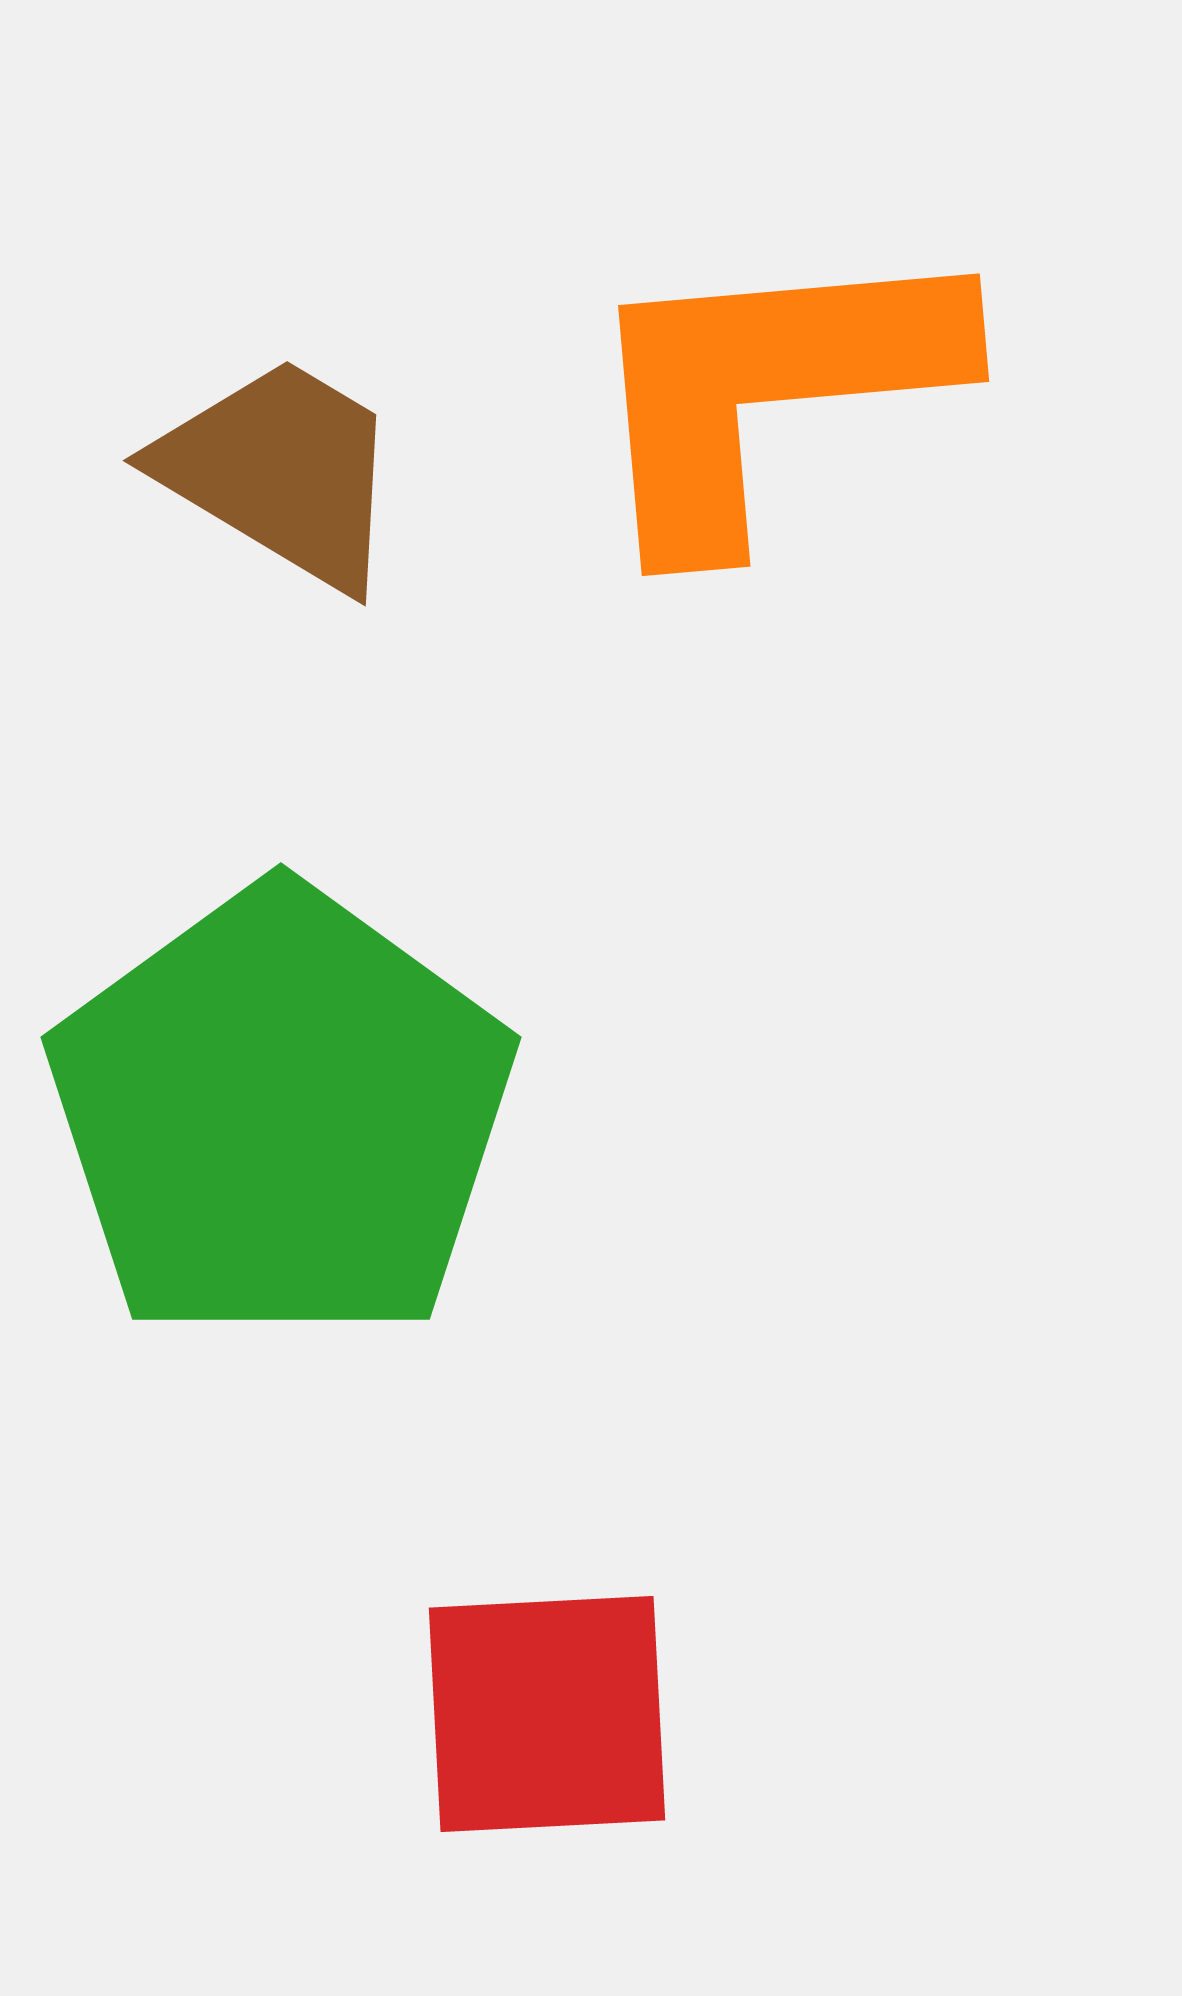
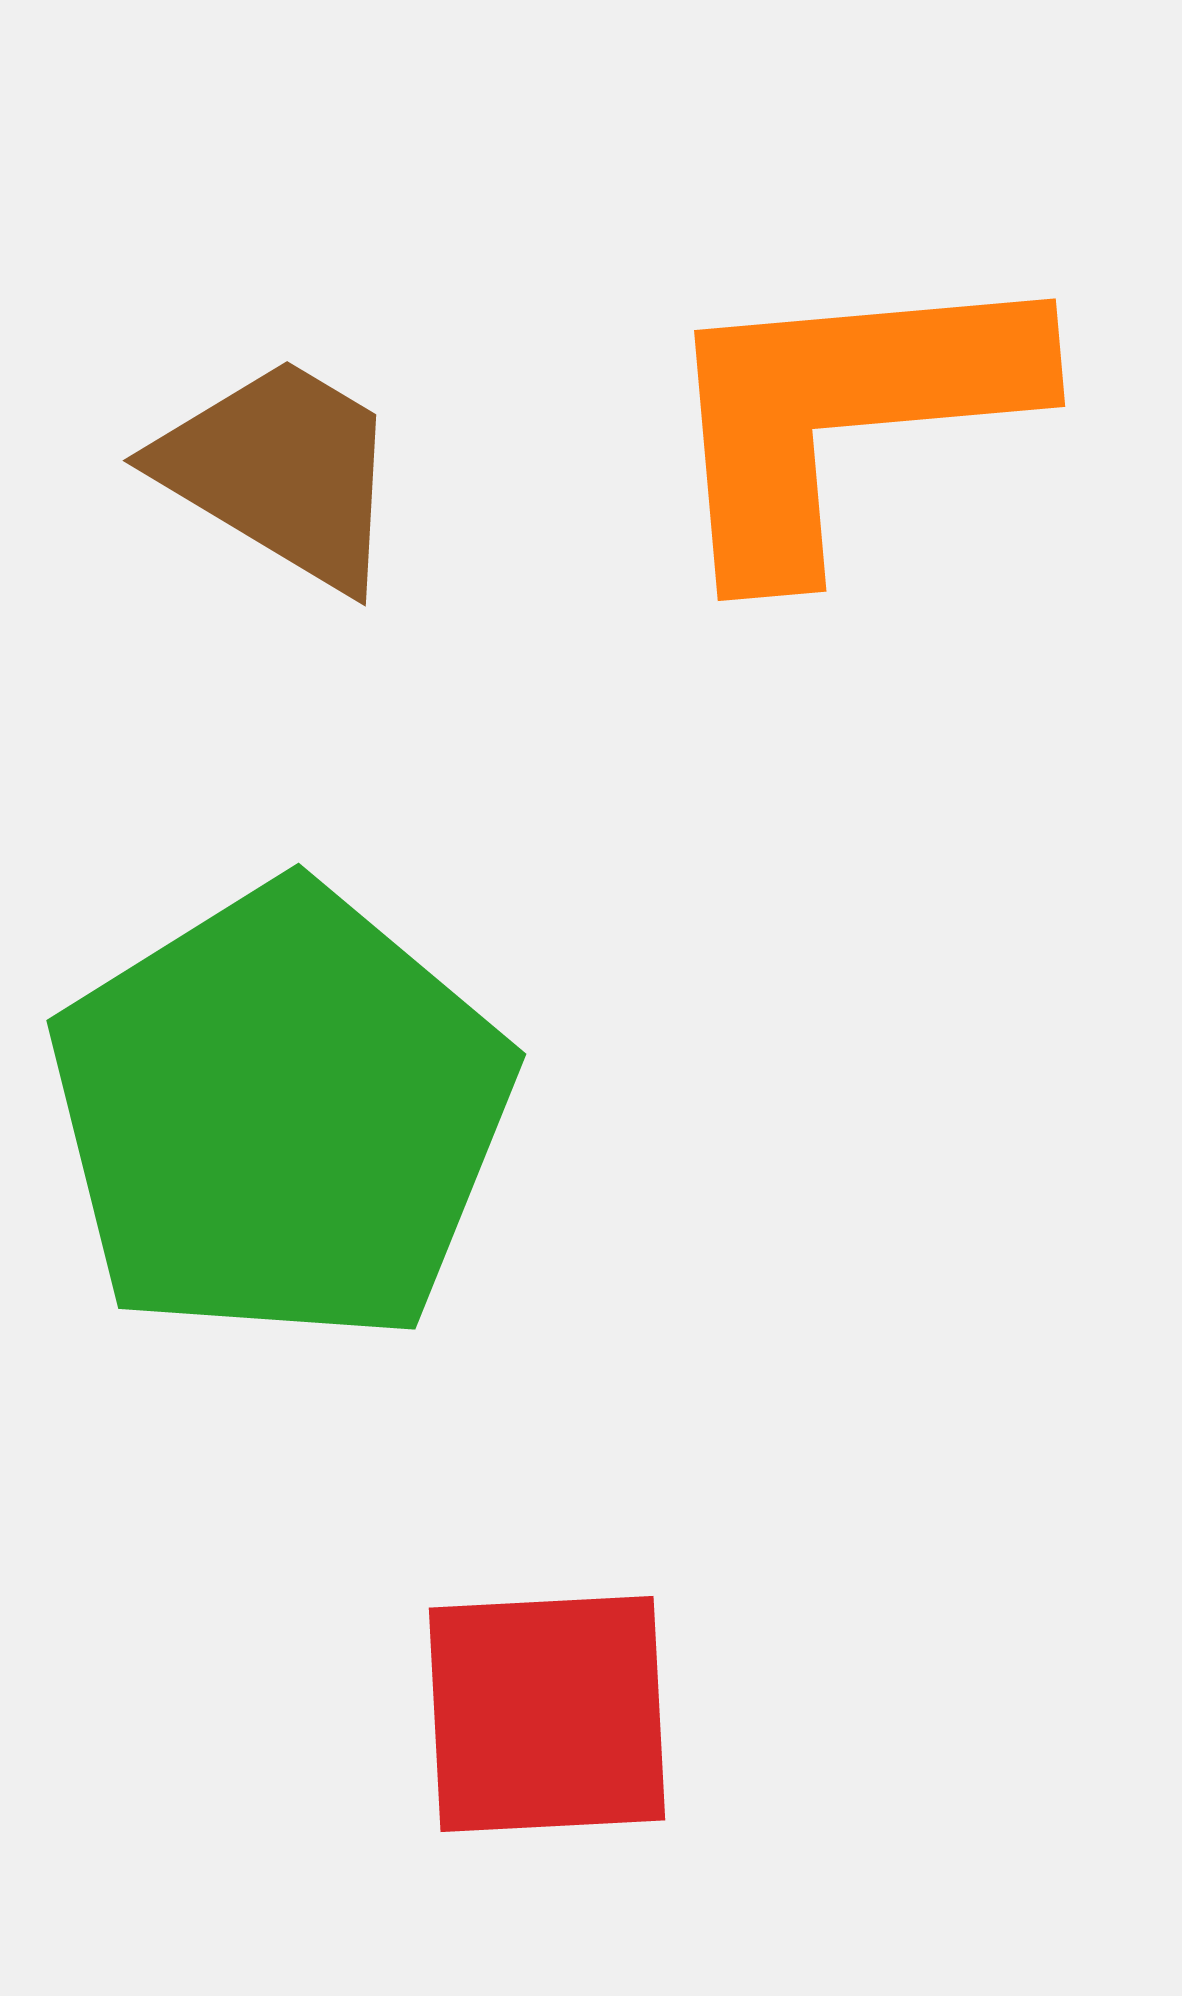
orange L-shape: moved 76 px right, 25 px down
green pentagon: rotated 4 degrees clockwise
